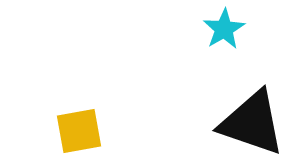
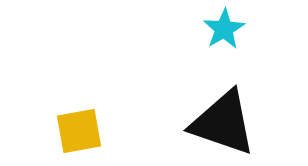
black triangle: moved 29 px left
